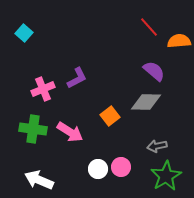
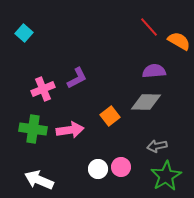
orange semicircle: rotated 35 degrees clockwise
purple semicircle: rotated 45 degrees counterclockwise
pink arrow: moved 2 px up; rotated 40 degrees counterclockwise
